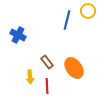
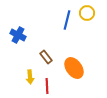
yellow circle: moved 1 px left, 2 px down
brown rectangle: moved 1 px left, 5 px up
